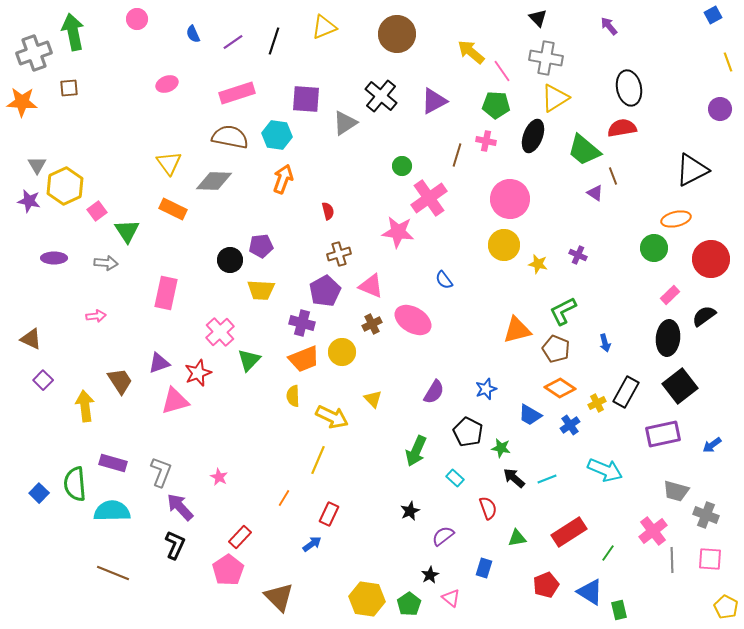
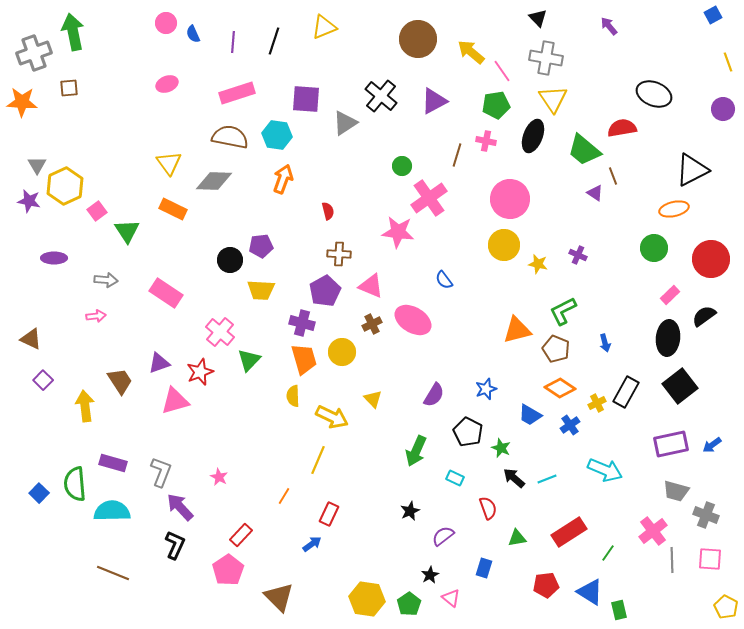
pink circle at (137, 19): moved 29 px right, 4 px down
brown circle at (397, 34): moved 21 px right, 5 px down
purple line at (233, 42): rotated 50 degrees counterclockwise
black ellipse at (629, 88): moved 25 px right, 6 px down; rotated 56 degrees counterclockwise
yellow triangle at (555, 98): moved 2 px left, 1 px down; rotated 32 degrees counterclockwise
green pentagon at (496, 105): rotated 12 degrees counterclockwise
purple circle at (720, 109): moved 3 px right
orange ellipse at (676, 219): moved 2 px left, 10 px up
brown cross at (339, 254): rotated 20 degrees clockwise
gray arrow at (106, 263): moved 17 px down
pink rectangle at (166, 293): rotated 68 degrees counterclockwise
pink cross at (220, 332): rotated 8 degrees counterclockwise
orange trapezoid at (304, 359): rotated 84 degrees counterclockwise
red star at (198, 373): moved 2 px right, 1 px up
purple semicircle at (434, 392): moved 3 px down
purple rectangle at (663, 434): moved 8 px right, 10 px down
green star at (501, 448): rotated 12 degrees clockwise
cyan rectangle at (455, 478): rotated 18 degrees counterclockwise
orange line at (284, 498): moved 2 px up
red rectangle at (240, 537): moved 1 px right, 2 px up
red pentagon at (546, 585): rotated 15 degrees clockwise
